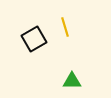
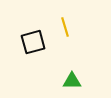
black square: moved 1 px left, 3 px down; rotated 15 degrees clockwise
